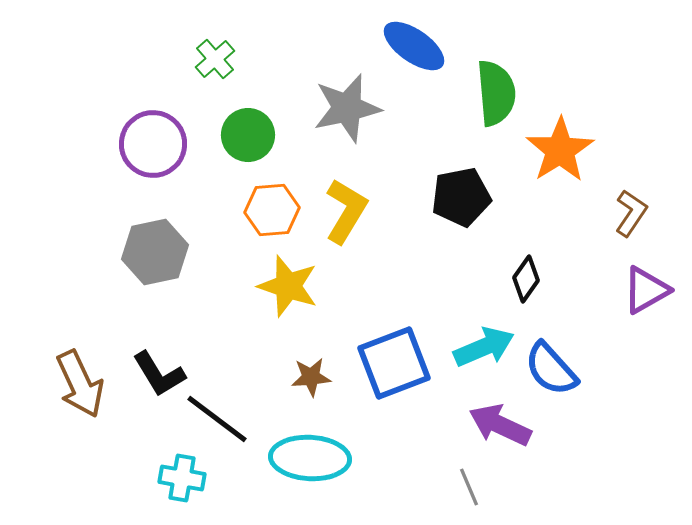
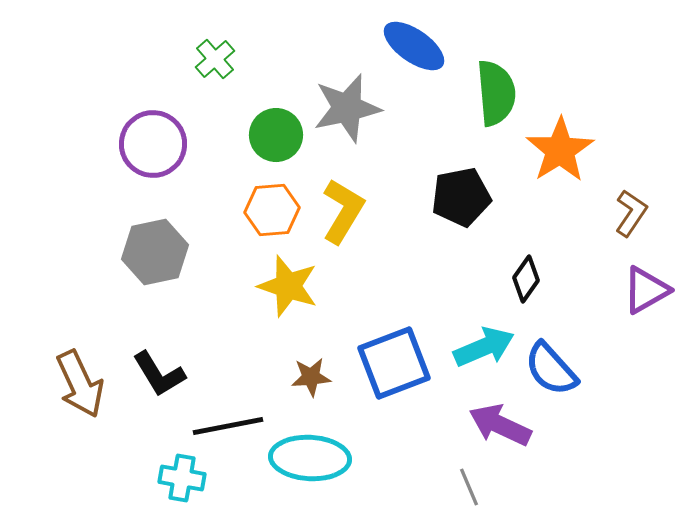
green circle: moved 28 px right
yellow L-shape: moved 3 px left
black line: moved 11 px right, 7 px down; rotated 48 degrees counterclockwise
